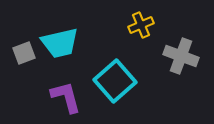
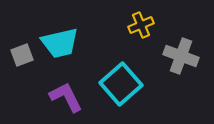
gray square: moved 2 px left, 2 px down
cyan square: moved 6 px right, 3 px down
purple L-shape: rotated 12 degrees counterclockwise
